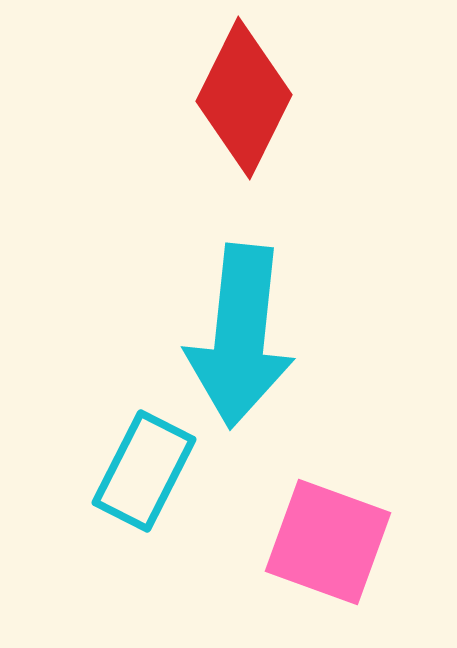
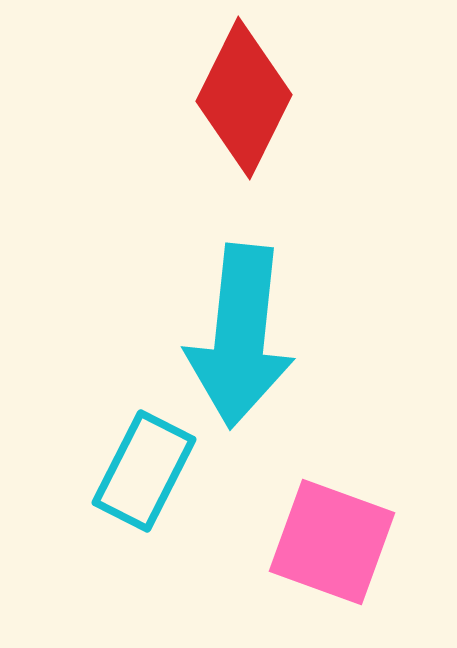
pink square: moved 4 px right
